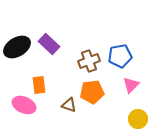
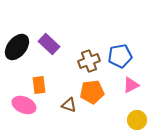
black ellipse: rotated 20 degrees counterclockwise
pink triangle: rotated 18 degrees clockwise
yellow circle: moved 1 px left, 1 px down
